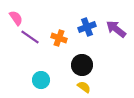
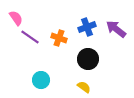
black circle: moved 6 px right, 6 px up
